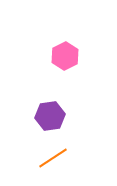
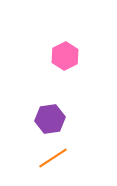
purple hexagon: moved 3 px down
